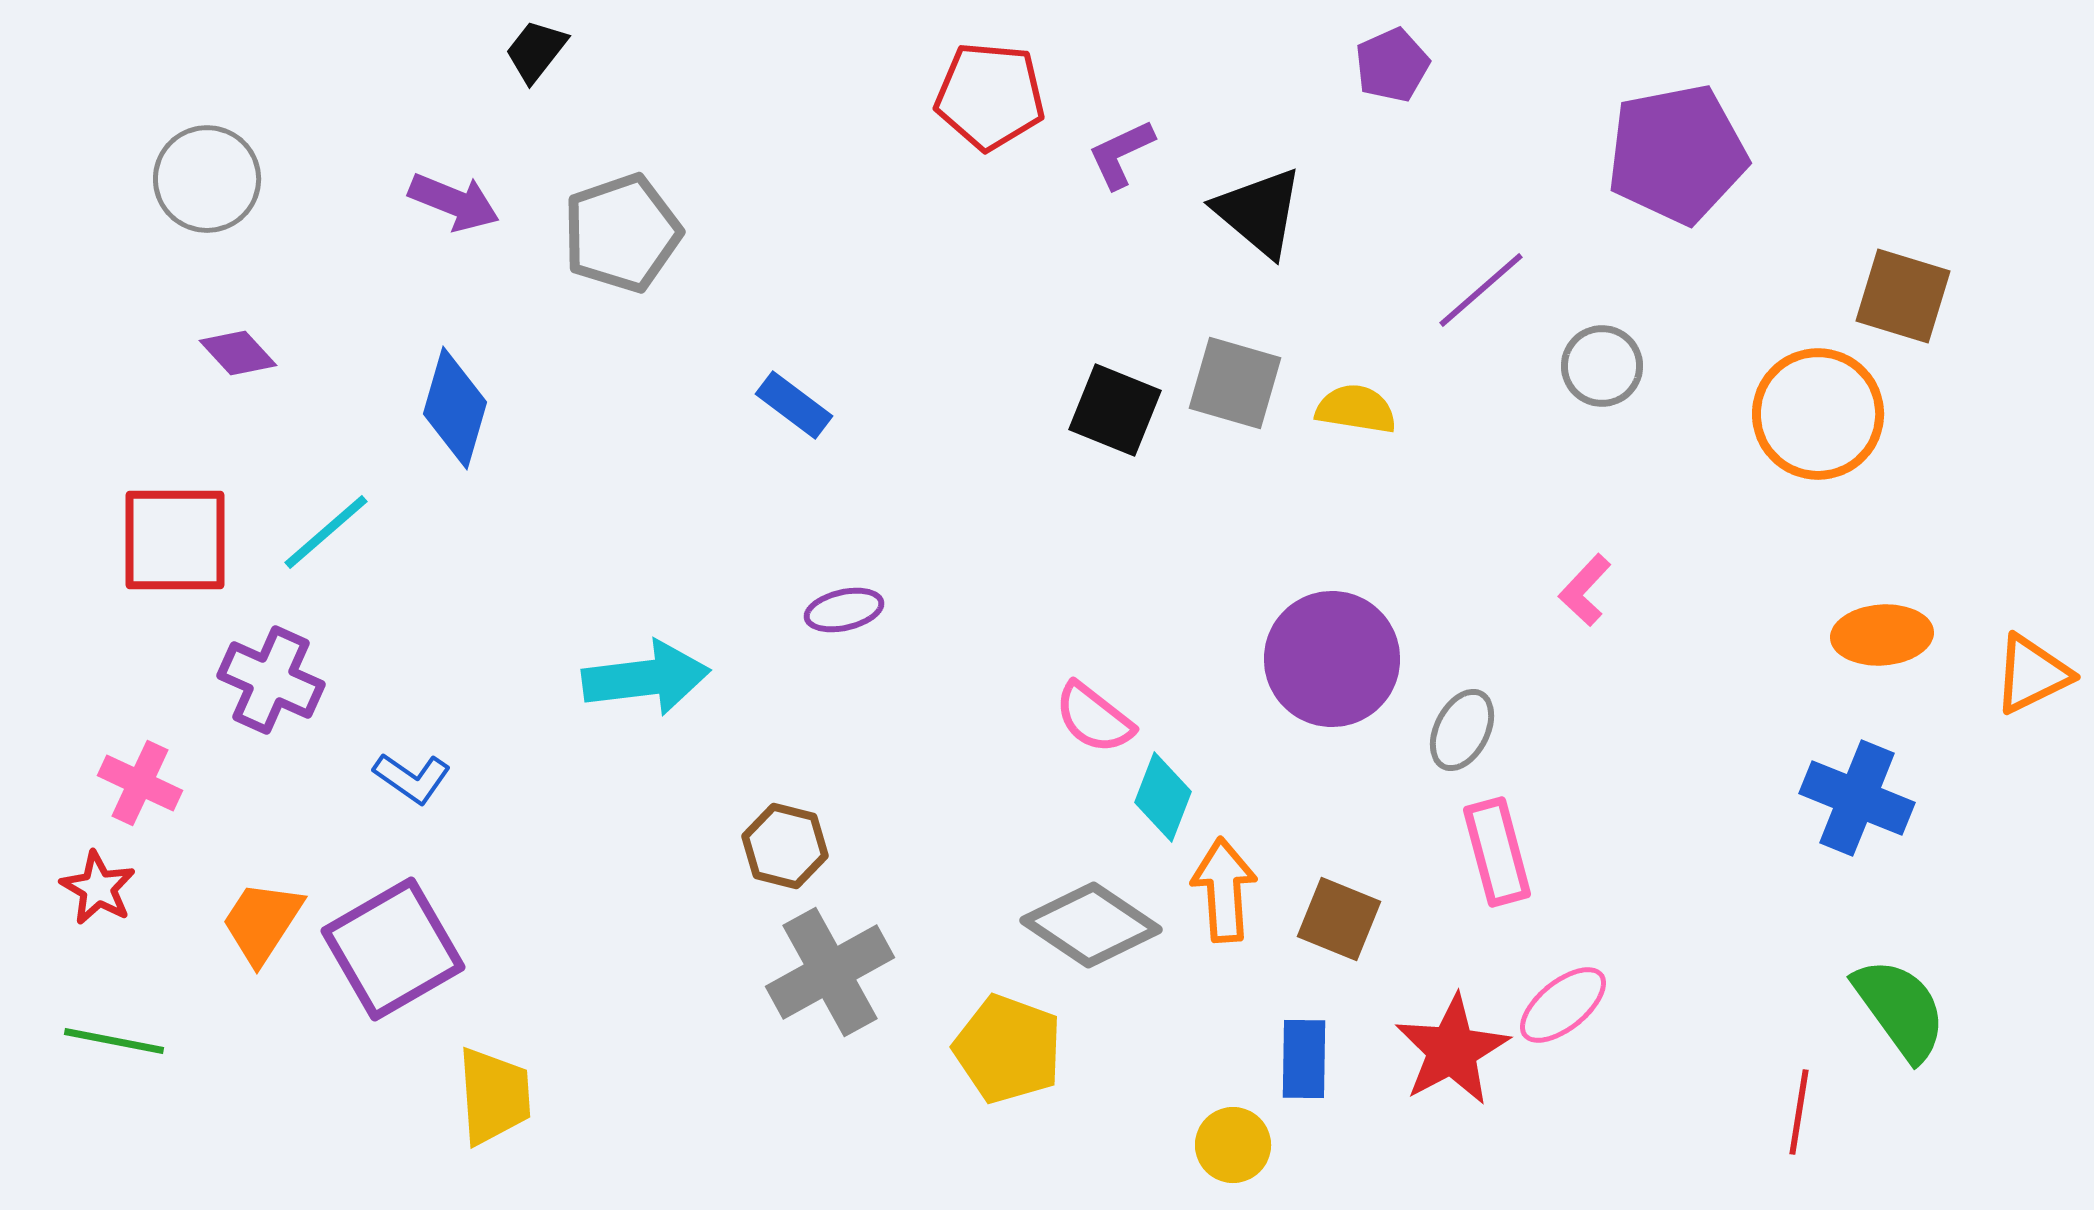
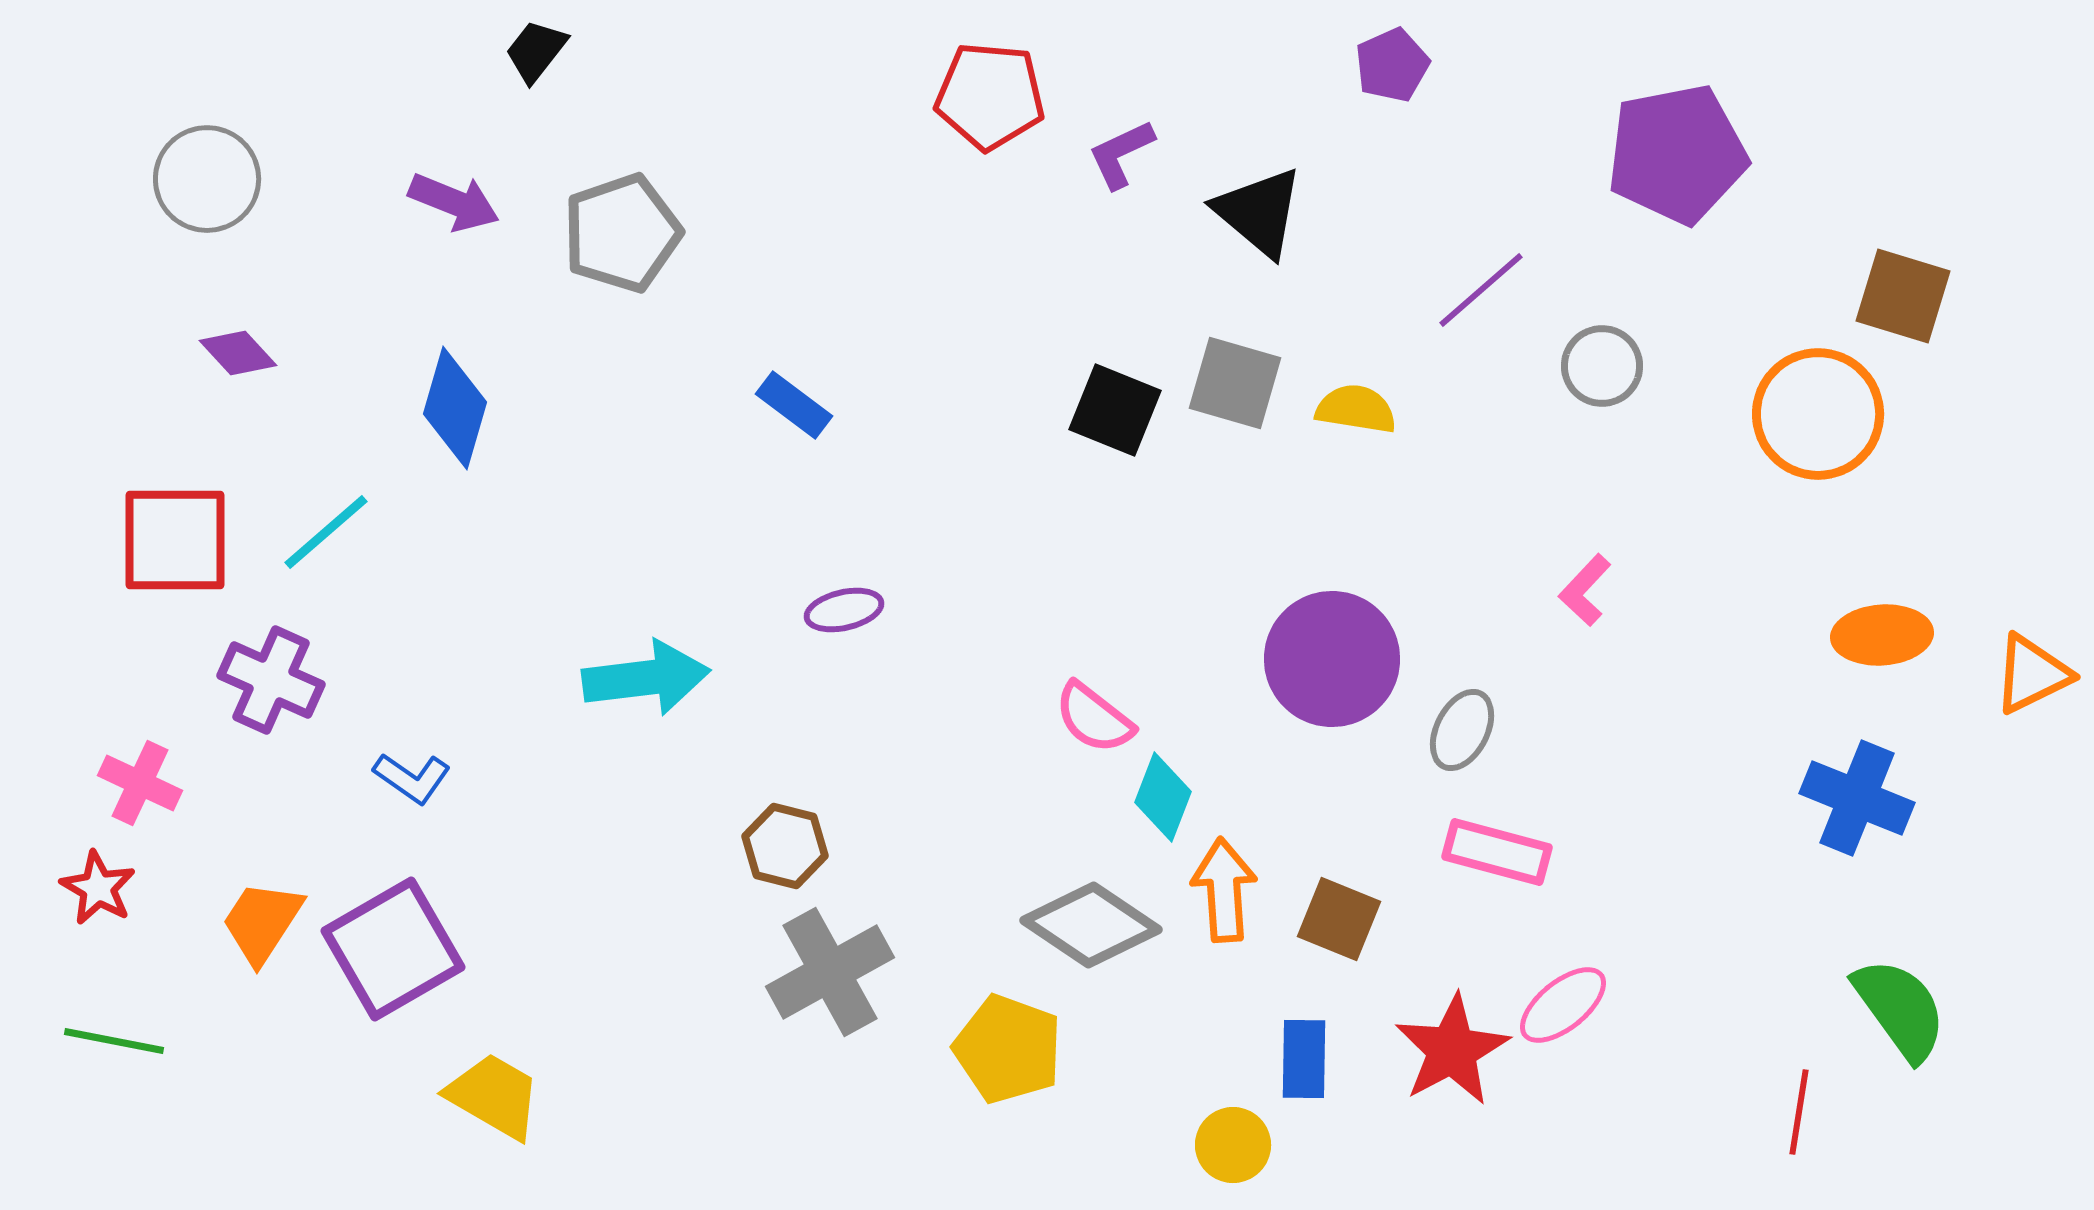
pink rectangle at (1497, 852): rotated 60 degrees counterclockwise
yellow trapezoid at (494, 1096): rotated 56 degrees counterclockwise
